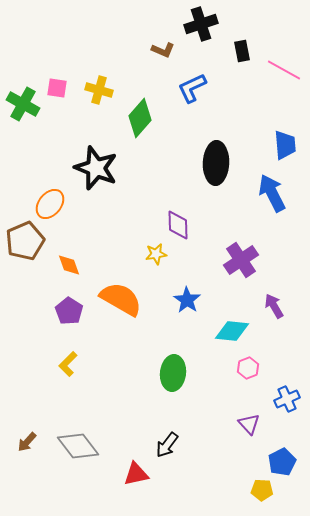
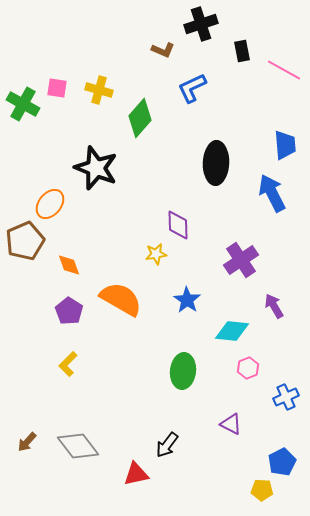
green ellipse: moved 10 px right, 2 px up
blue cross: moved 1 px left, 2 px up
purple triangle: moved 18 px left; rotated 20 degrees counterclockwise
